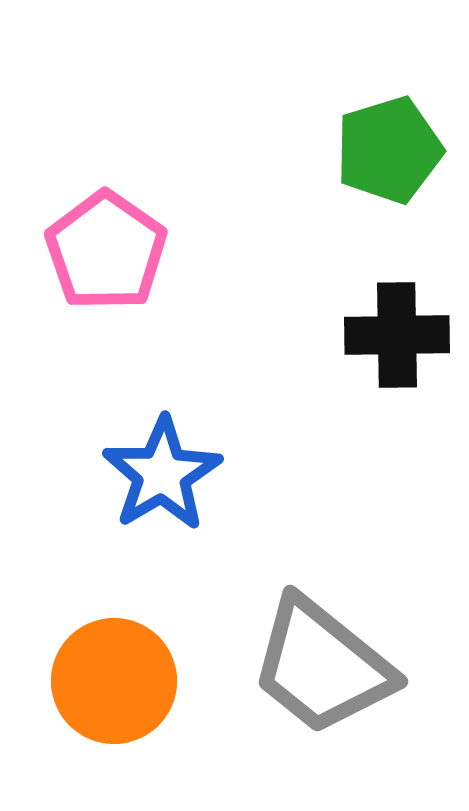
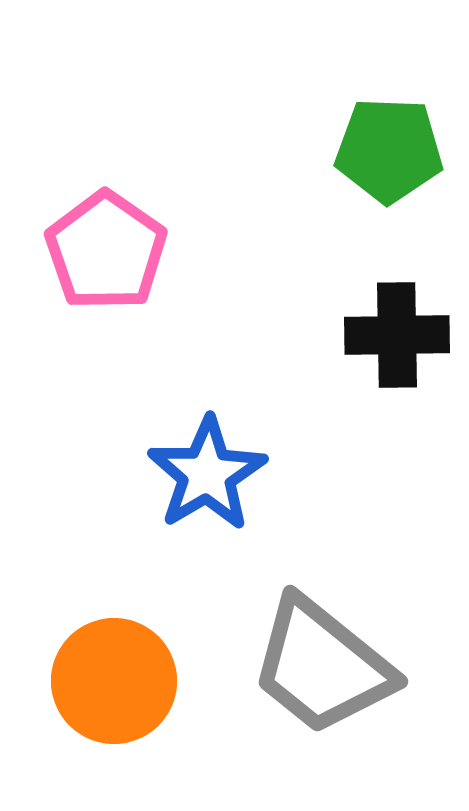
green pentagon: rotated 19 degrees clockwise
blue star: moved 45 px right
